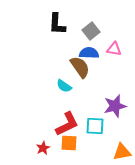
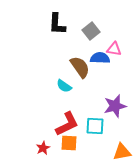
blue semicircle: moved 11 px right, 5 px down
